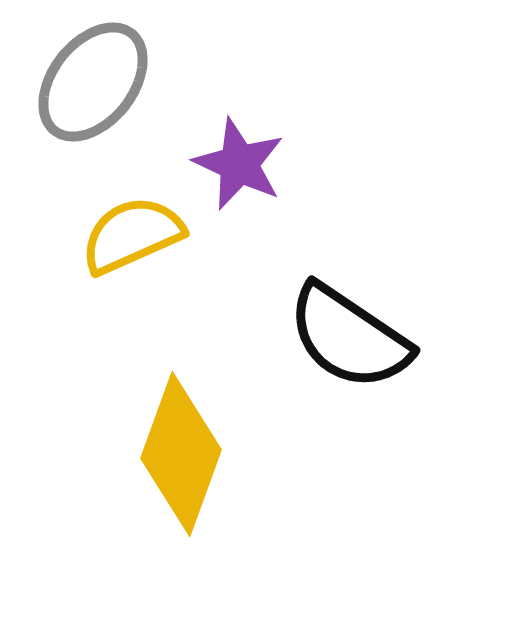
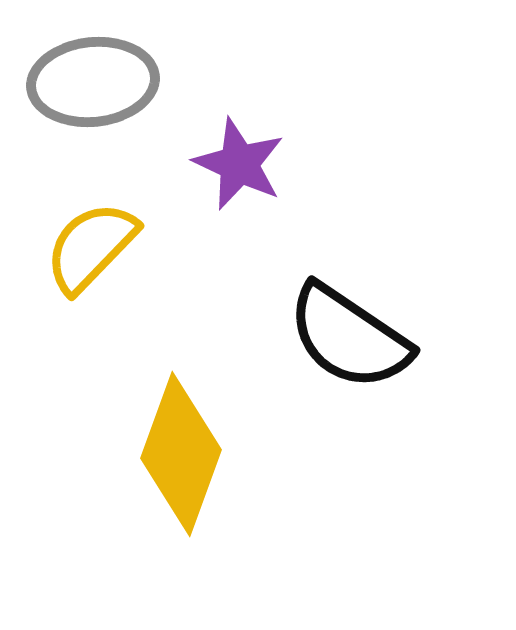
gray ellipse: rotated 46 degrees clockwise
yellow semicircle: moved 41 px left, 12 px down; rotated 22 degrees counterclockwise
